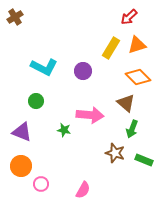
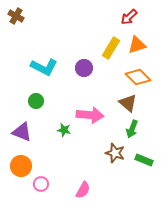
brown cross: moved 1 px right, 1 px up; rotated 28 degrees counterclockwise
purple circle: moved 1 px right, 3 px up
brown triangle: moved 2 px right
